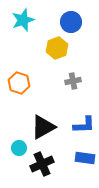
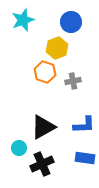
orange hexagon: moved 26 px right, 11 px up
